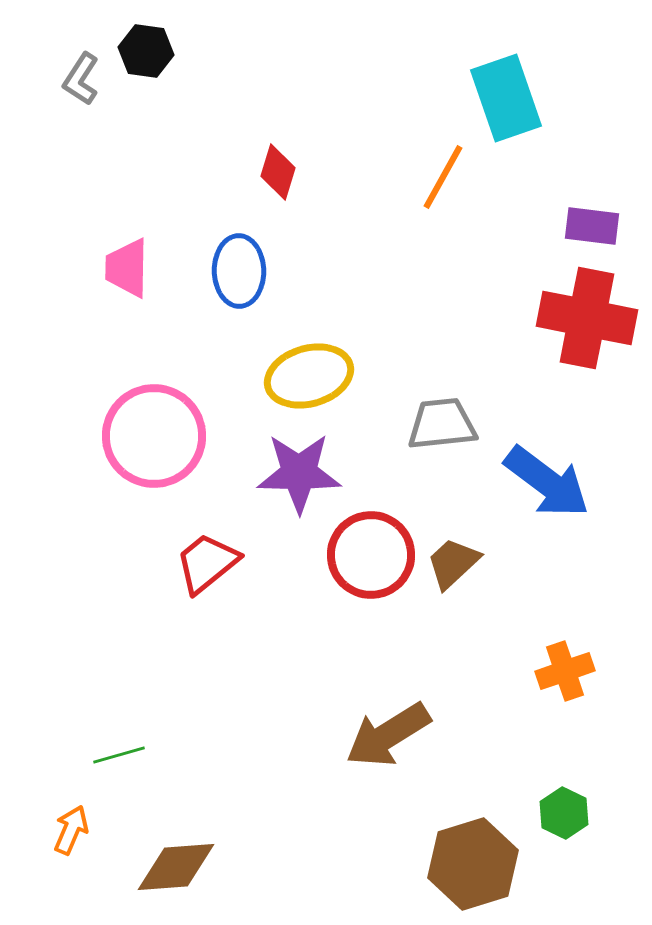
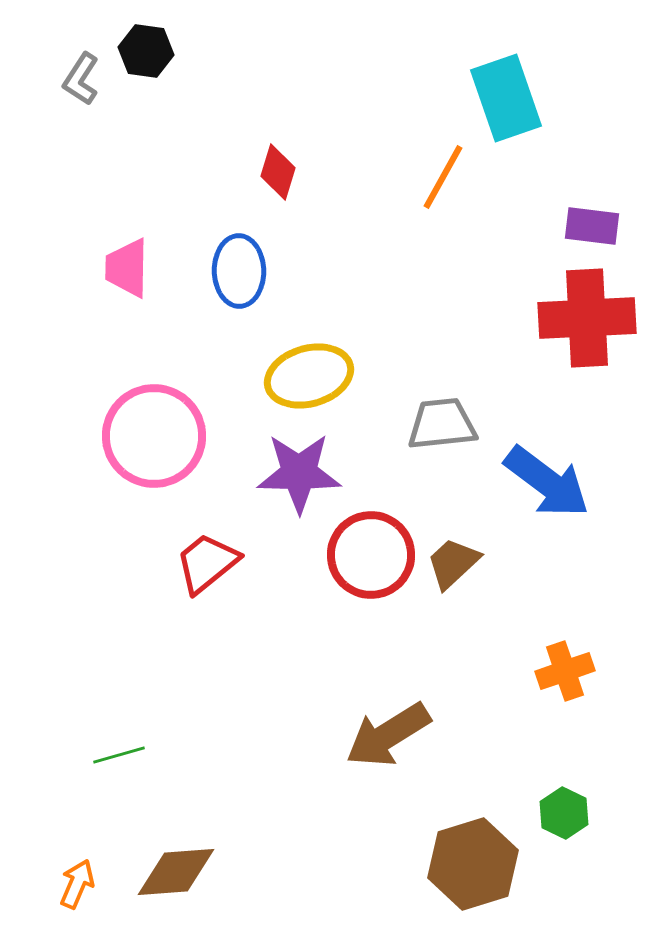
red cross: rotated 14 degrees counterclockwise
orange arrow: moved 6 px right, 54 px down
brown diamond: moved 5 px down
